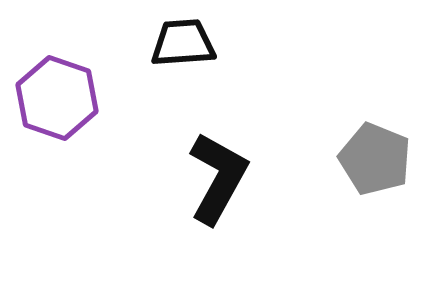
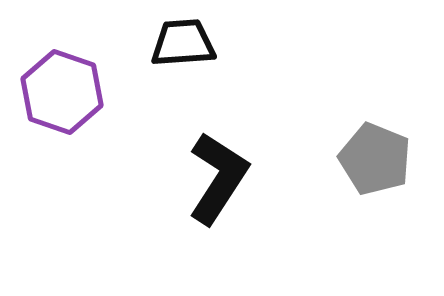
purple hexagon: moved 5 px right, 6 px up
black L-shape: rotated 4 degrees clockwise
